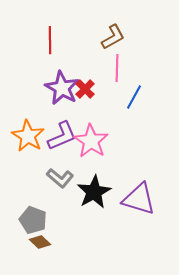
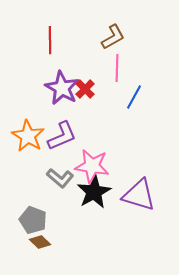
pink star: moved 1 px right, 25 px down; rotated 24 degrees counterclockwise
purple triangle: moved 4 px up
